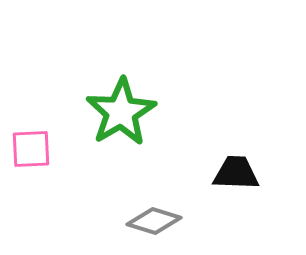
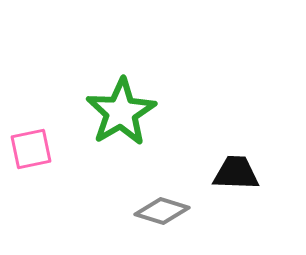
pink square: rotated 9 degrees counterclockwise
gray diamond: moved 8 px right, 10 px up
